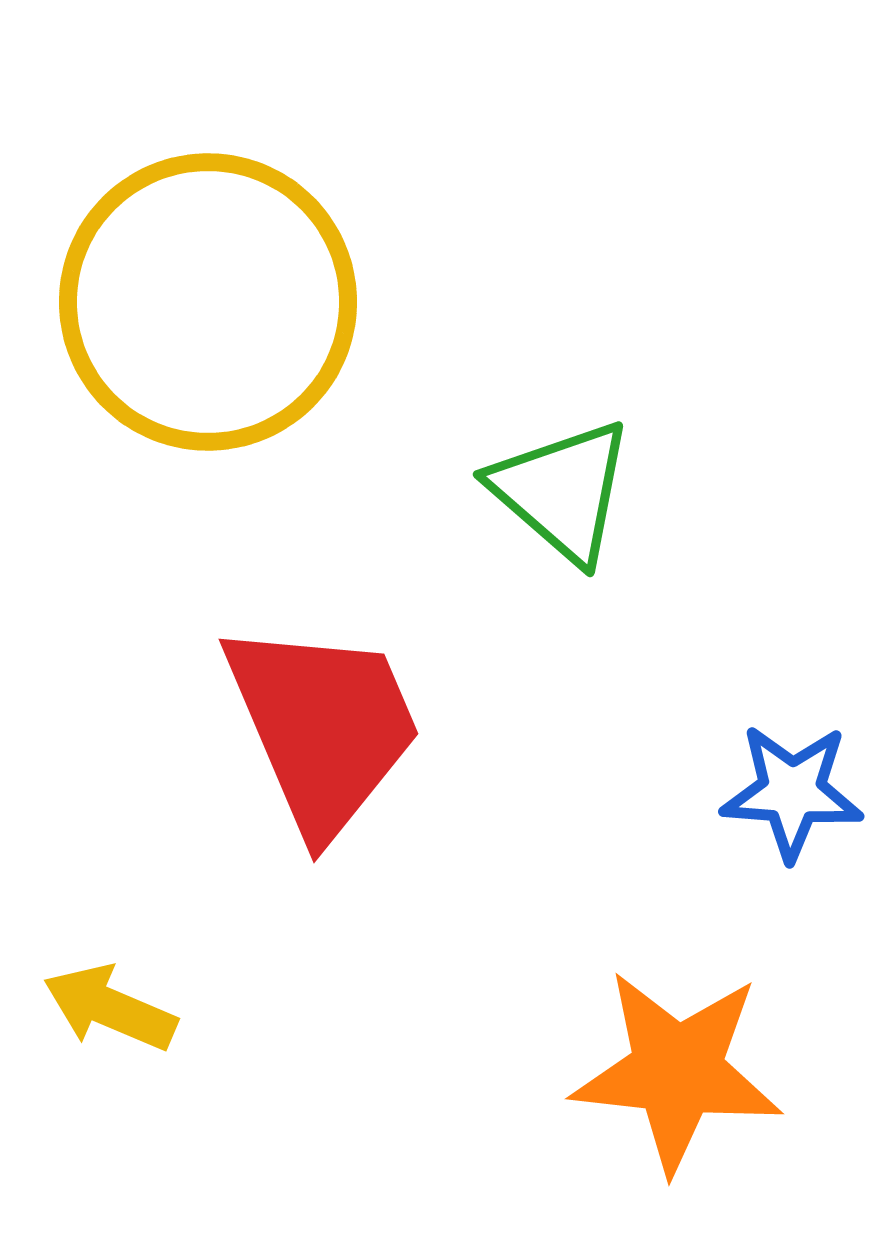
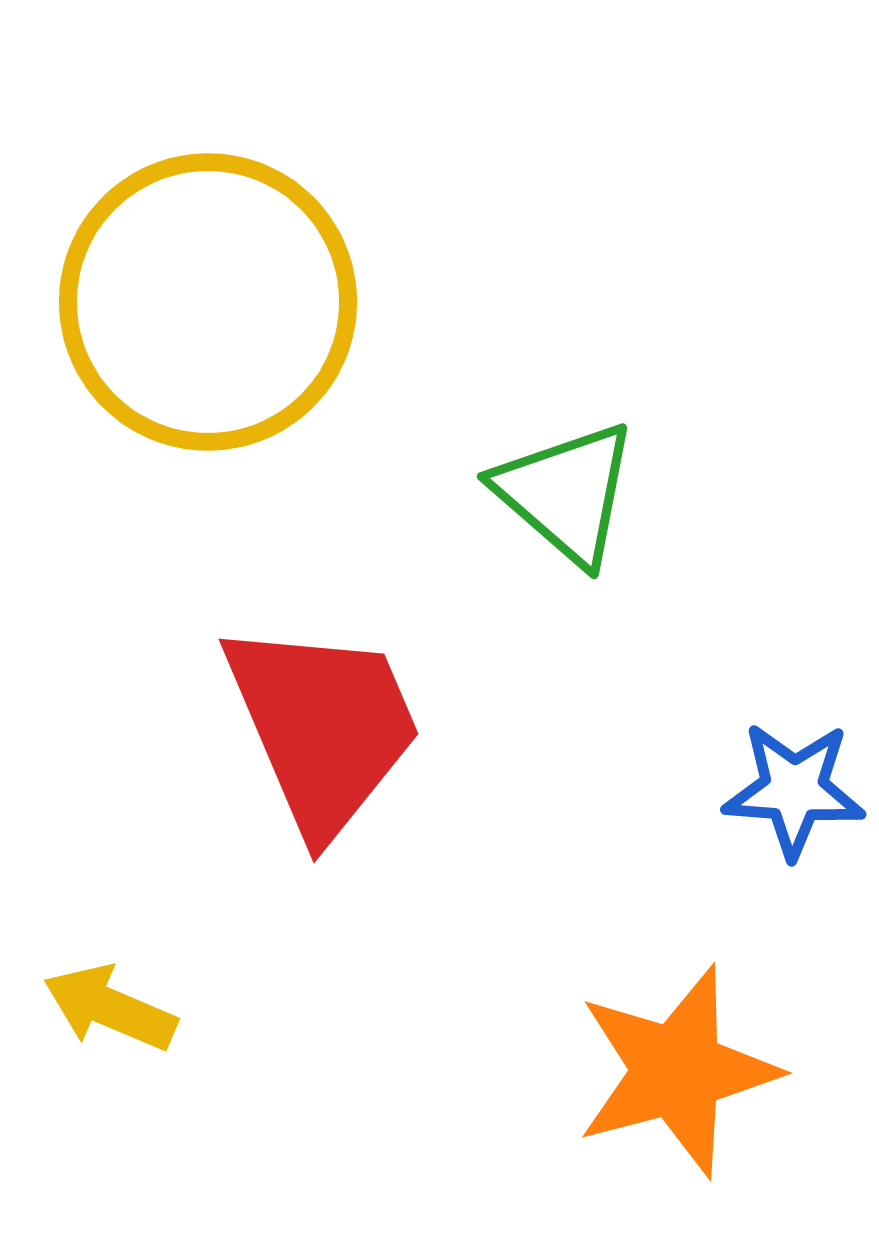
green triangle: moved 4 px right, 2 px down
blue star: moved 2 px right, 2 px up
orange star: rotated 21 degrees counterclockwise
